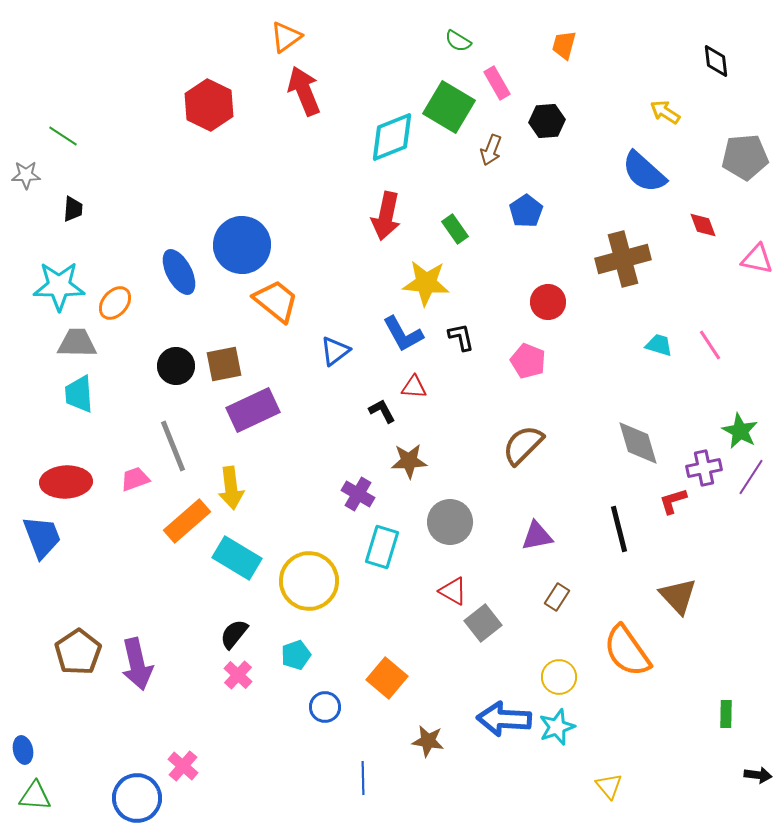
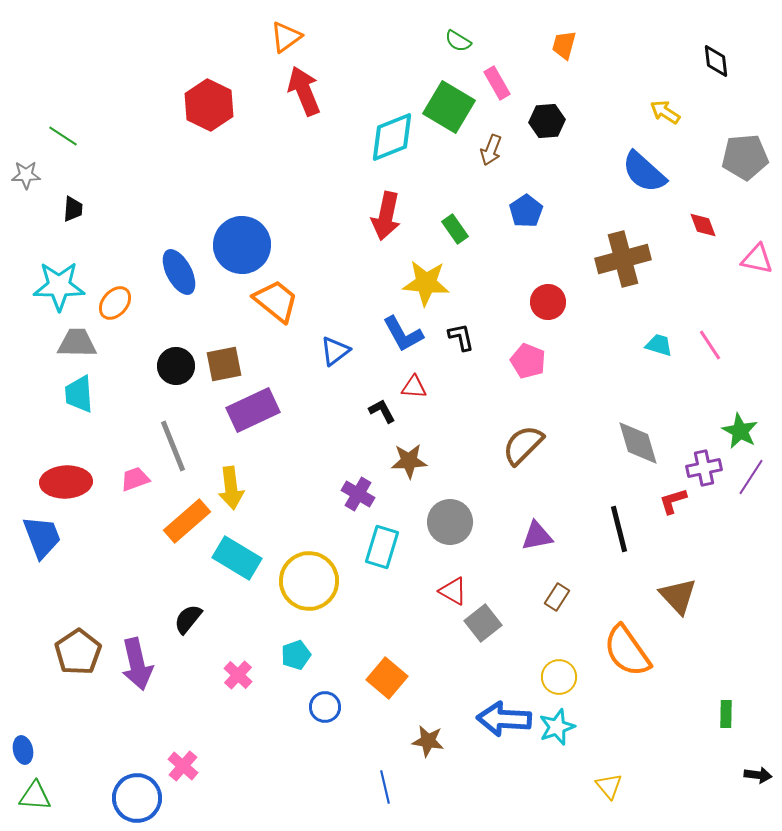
black semicircle at (234, 634): moved 46 px left, 15 px up
blue line at (363, 778): moved 22 px right, 9 px down; rotated 12 degrees counterclockwise
